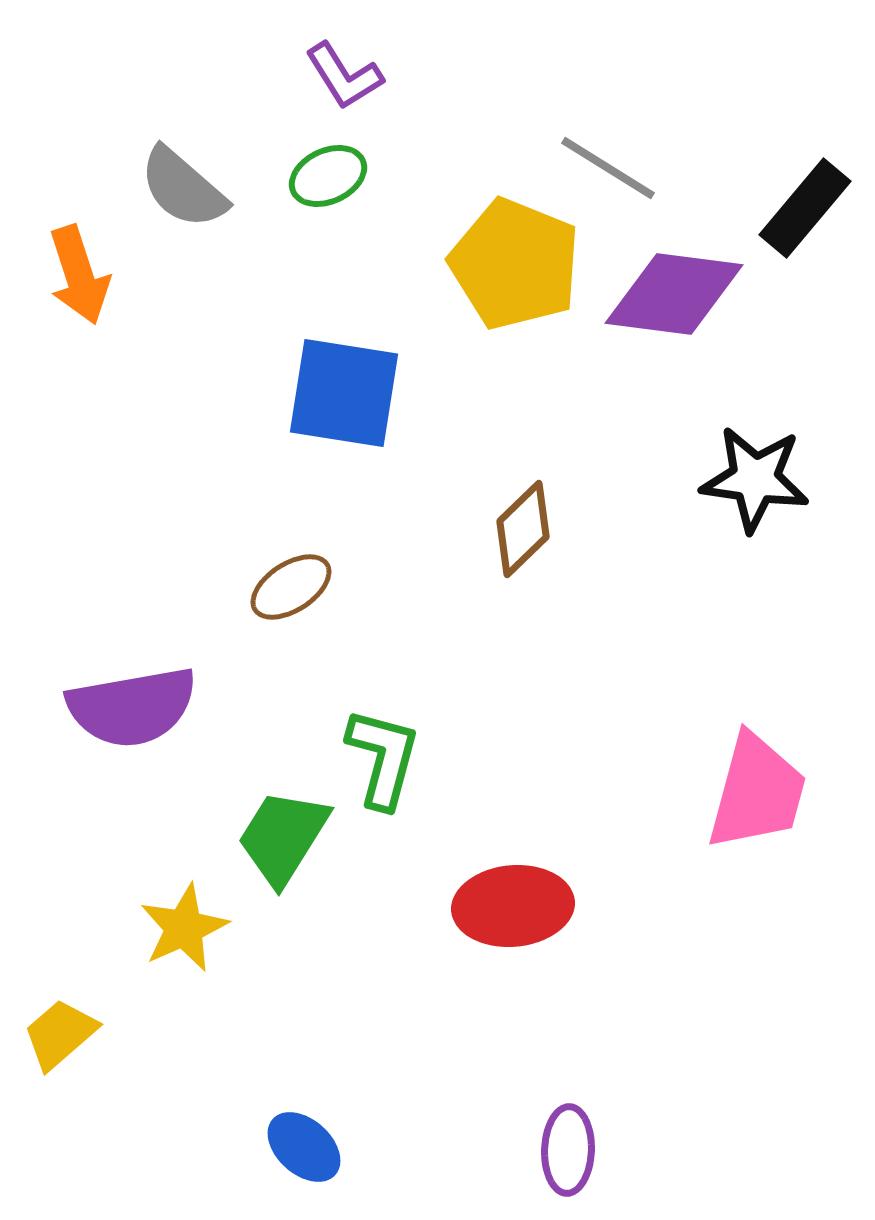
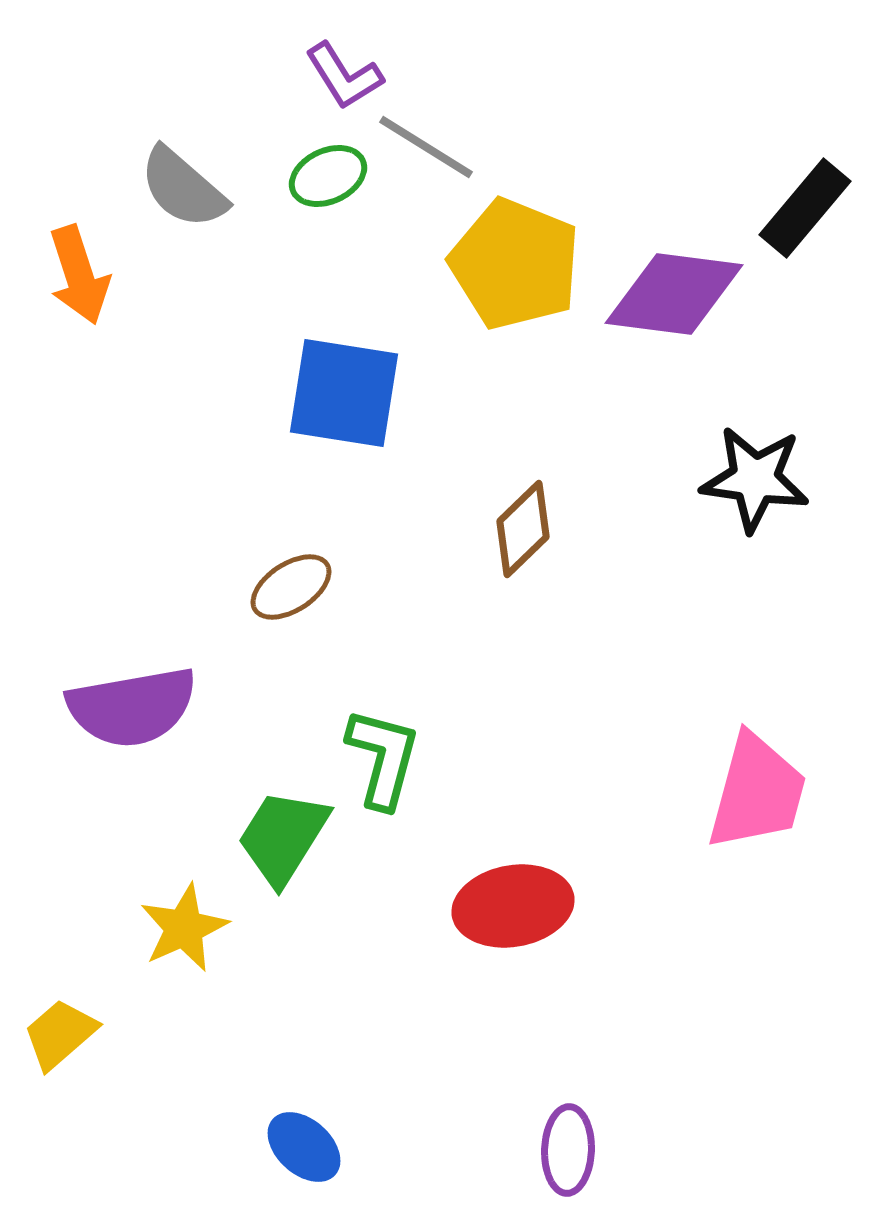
gray line: moved 182 px left, 21 px up
red ellipse: rotated 5 degrees counterclockwise
